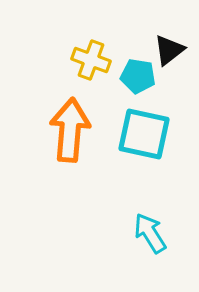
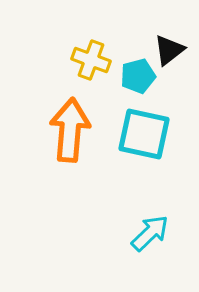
cyan pentagon: rotated 24 degrees counterclockwise
cyan arrow: rotated 78 degrees clockwise
